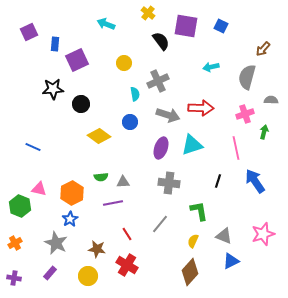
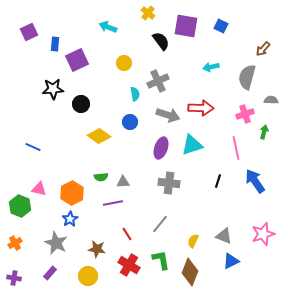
cyan arrow at (106, 24): moved 2 px right, 3 px down
green L-shape at (199, 211): moved 38 px left, 49 px down
red cross at (127, 265): moved 2 px right
brown diamond at (190, 272): rotated 20 degrees counterclockwise
